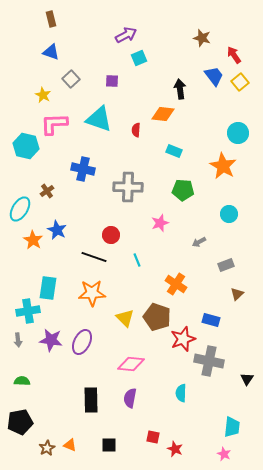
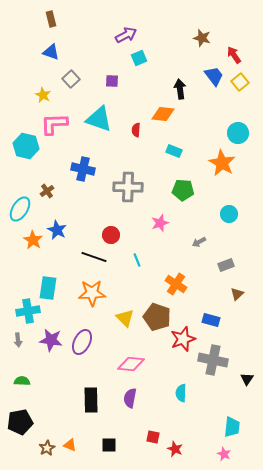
orange star at (223, 166): moved 1 px left, 3 px up
gray cross at (209, 361): moved 4 px right, 1 px up
